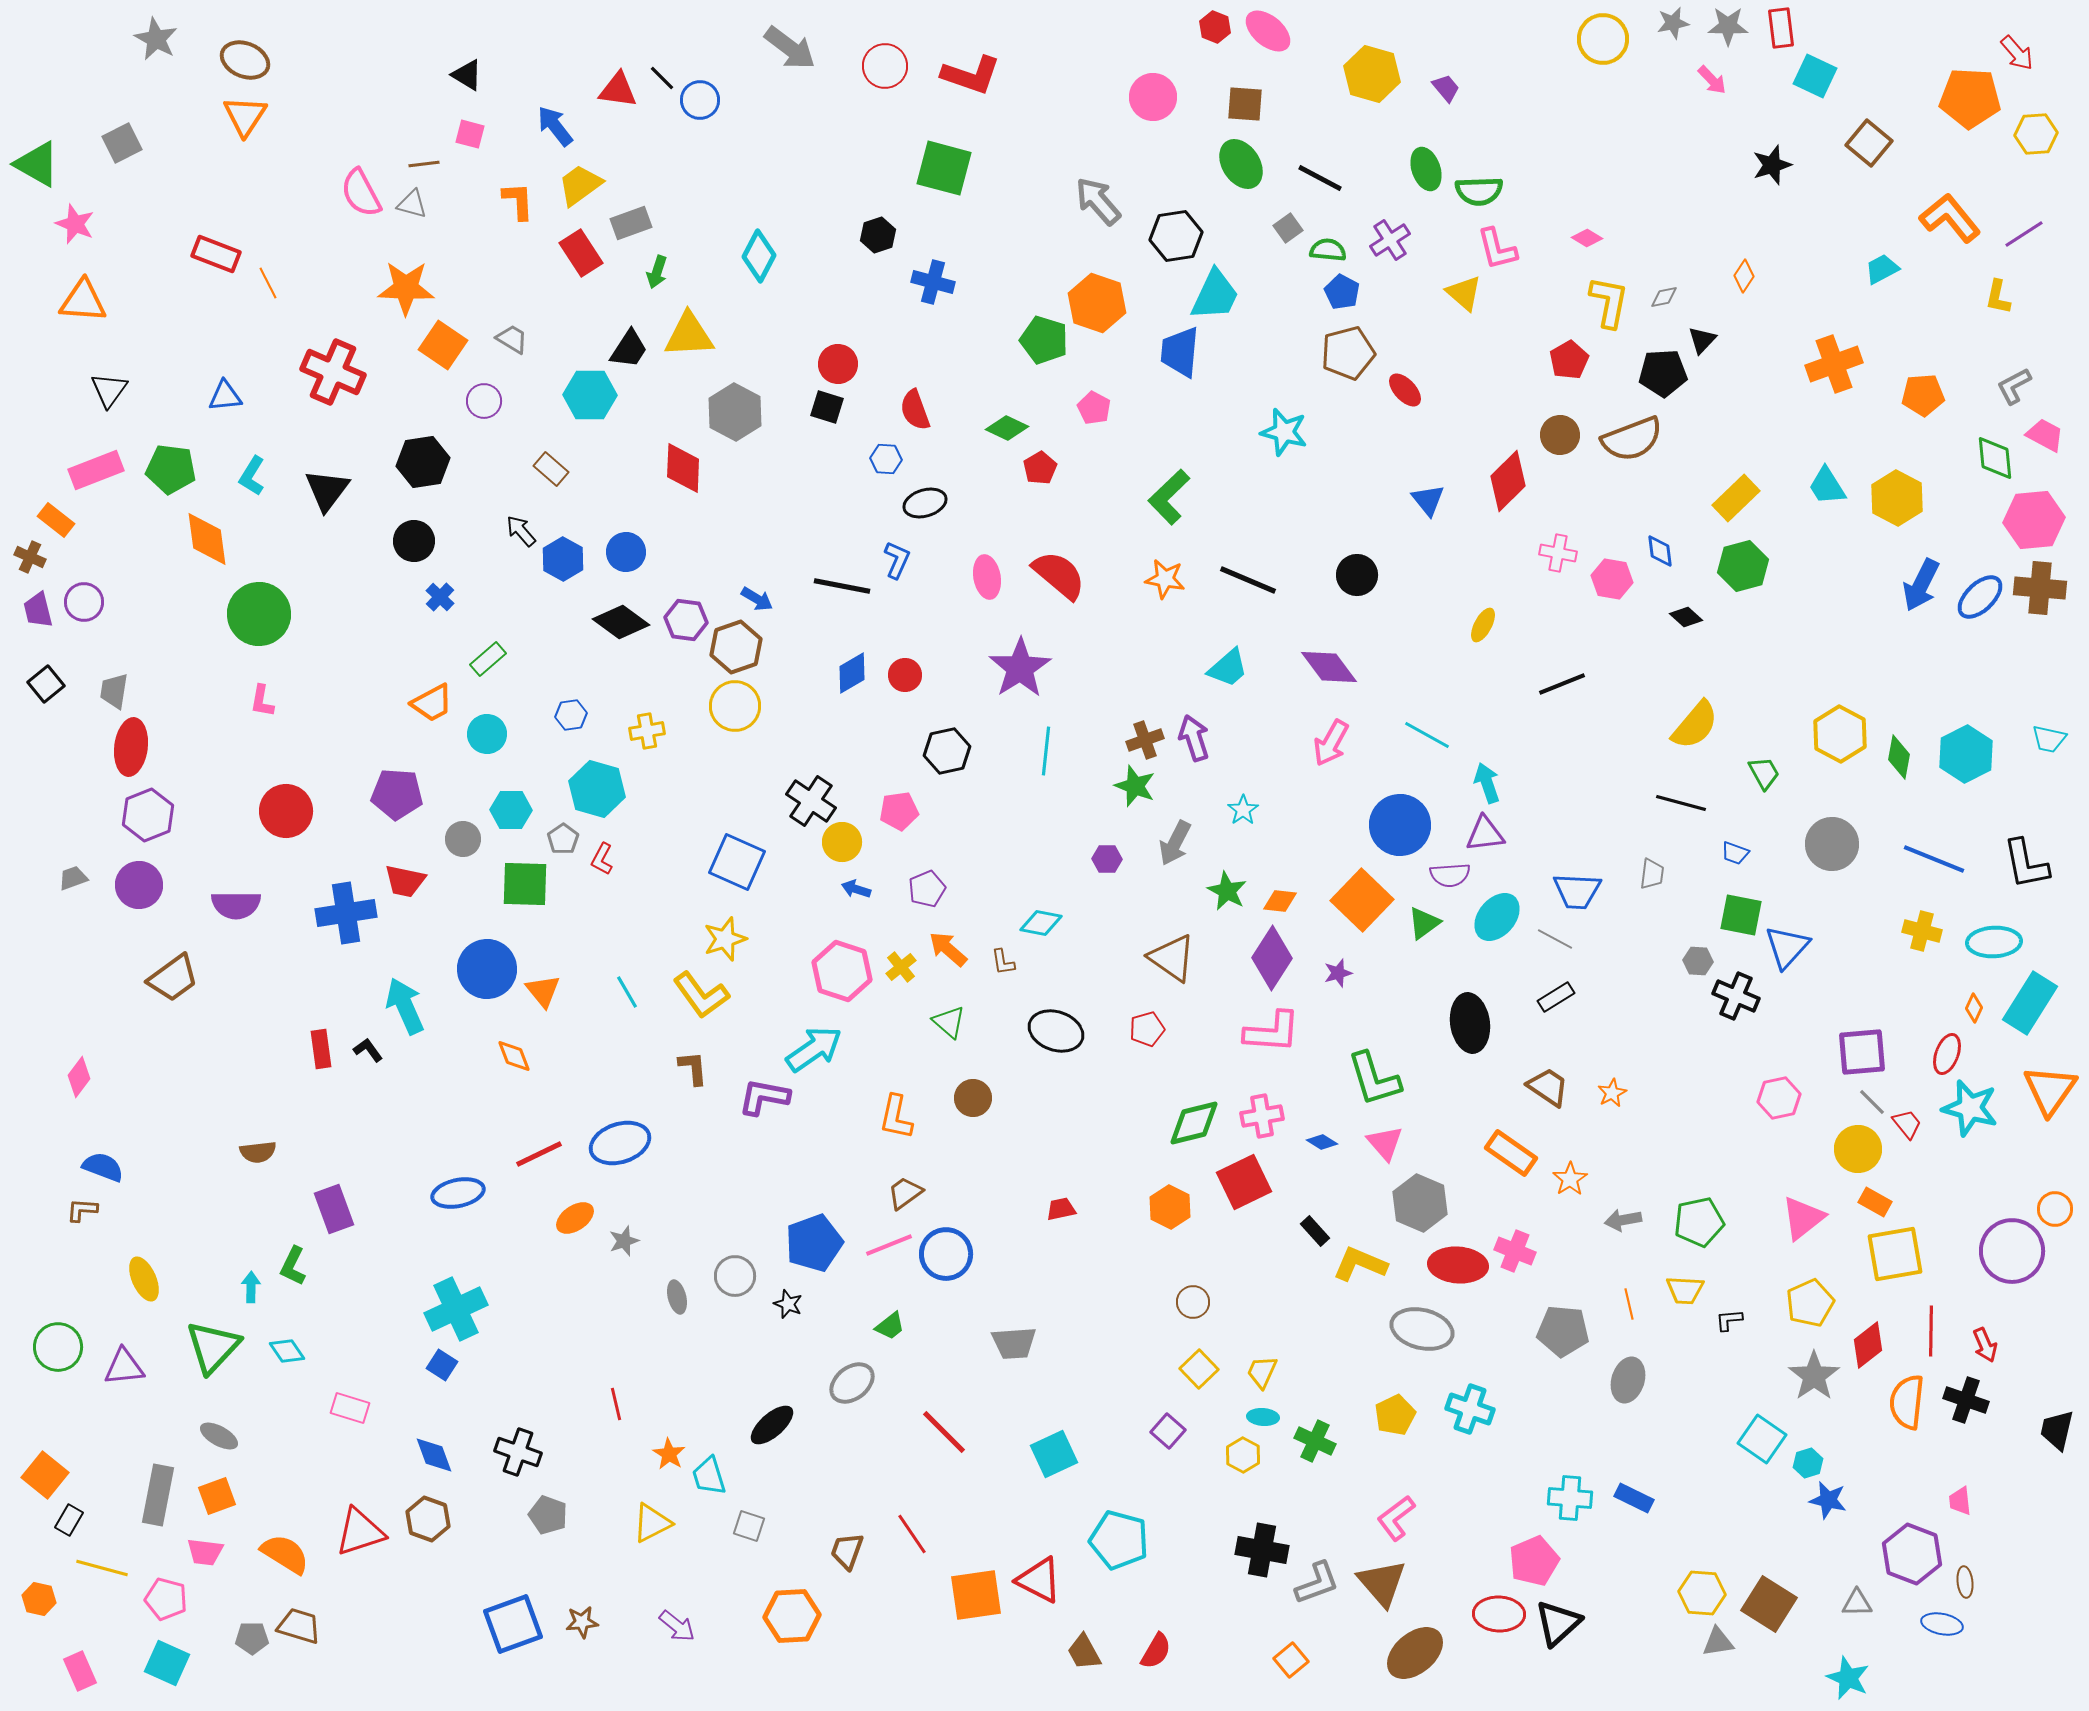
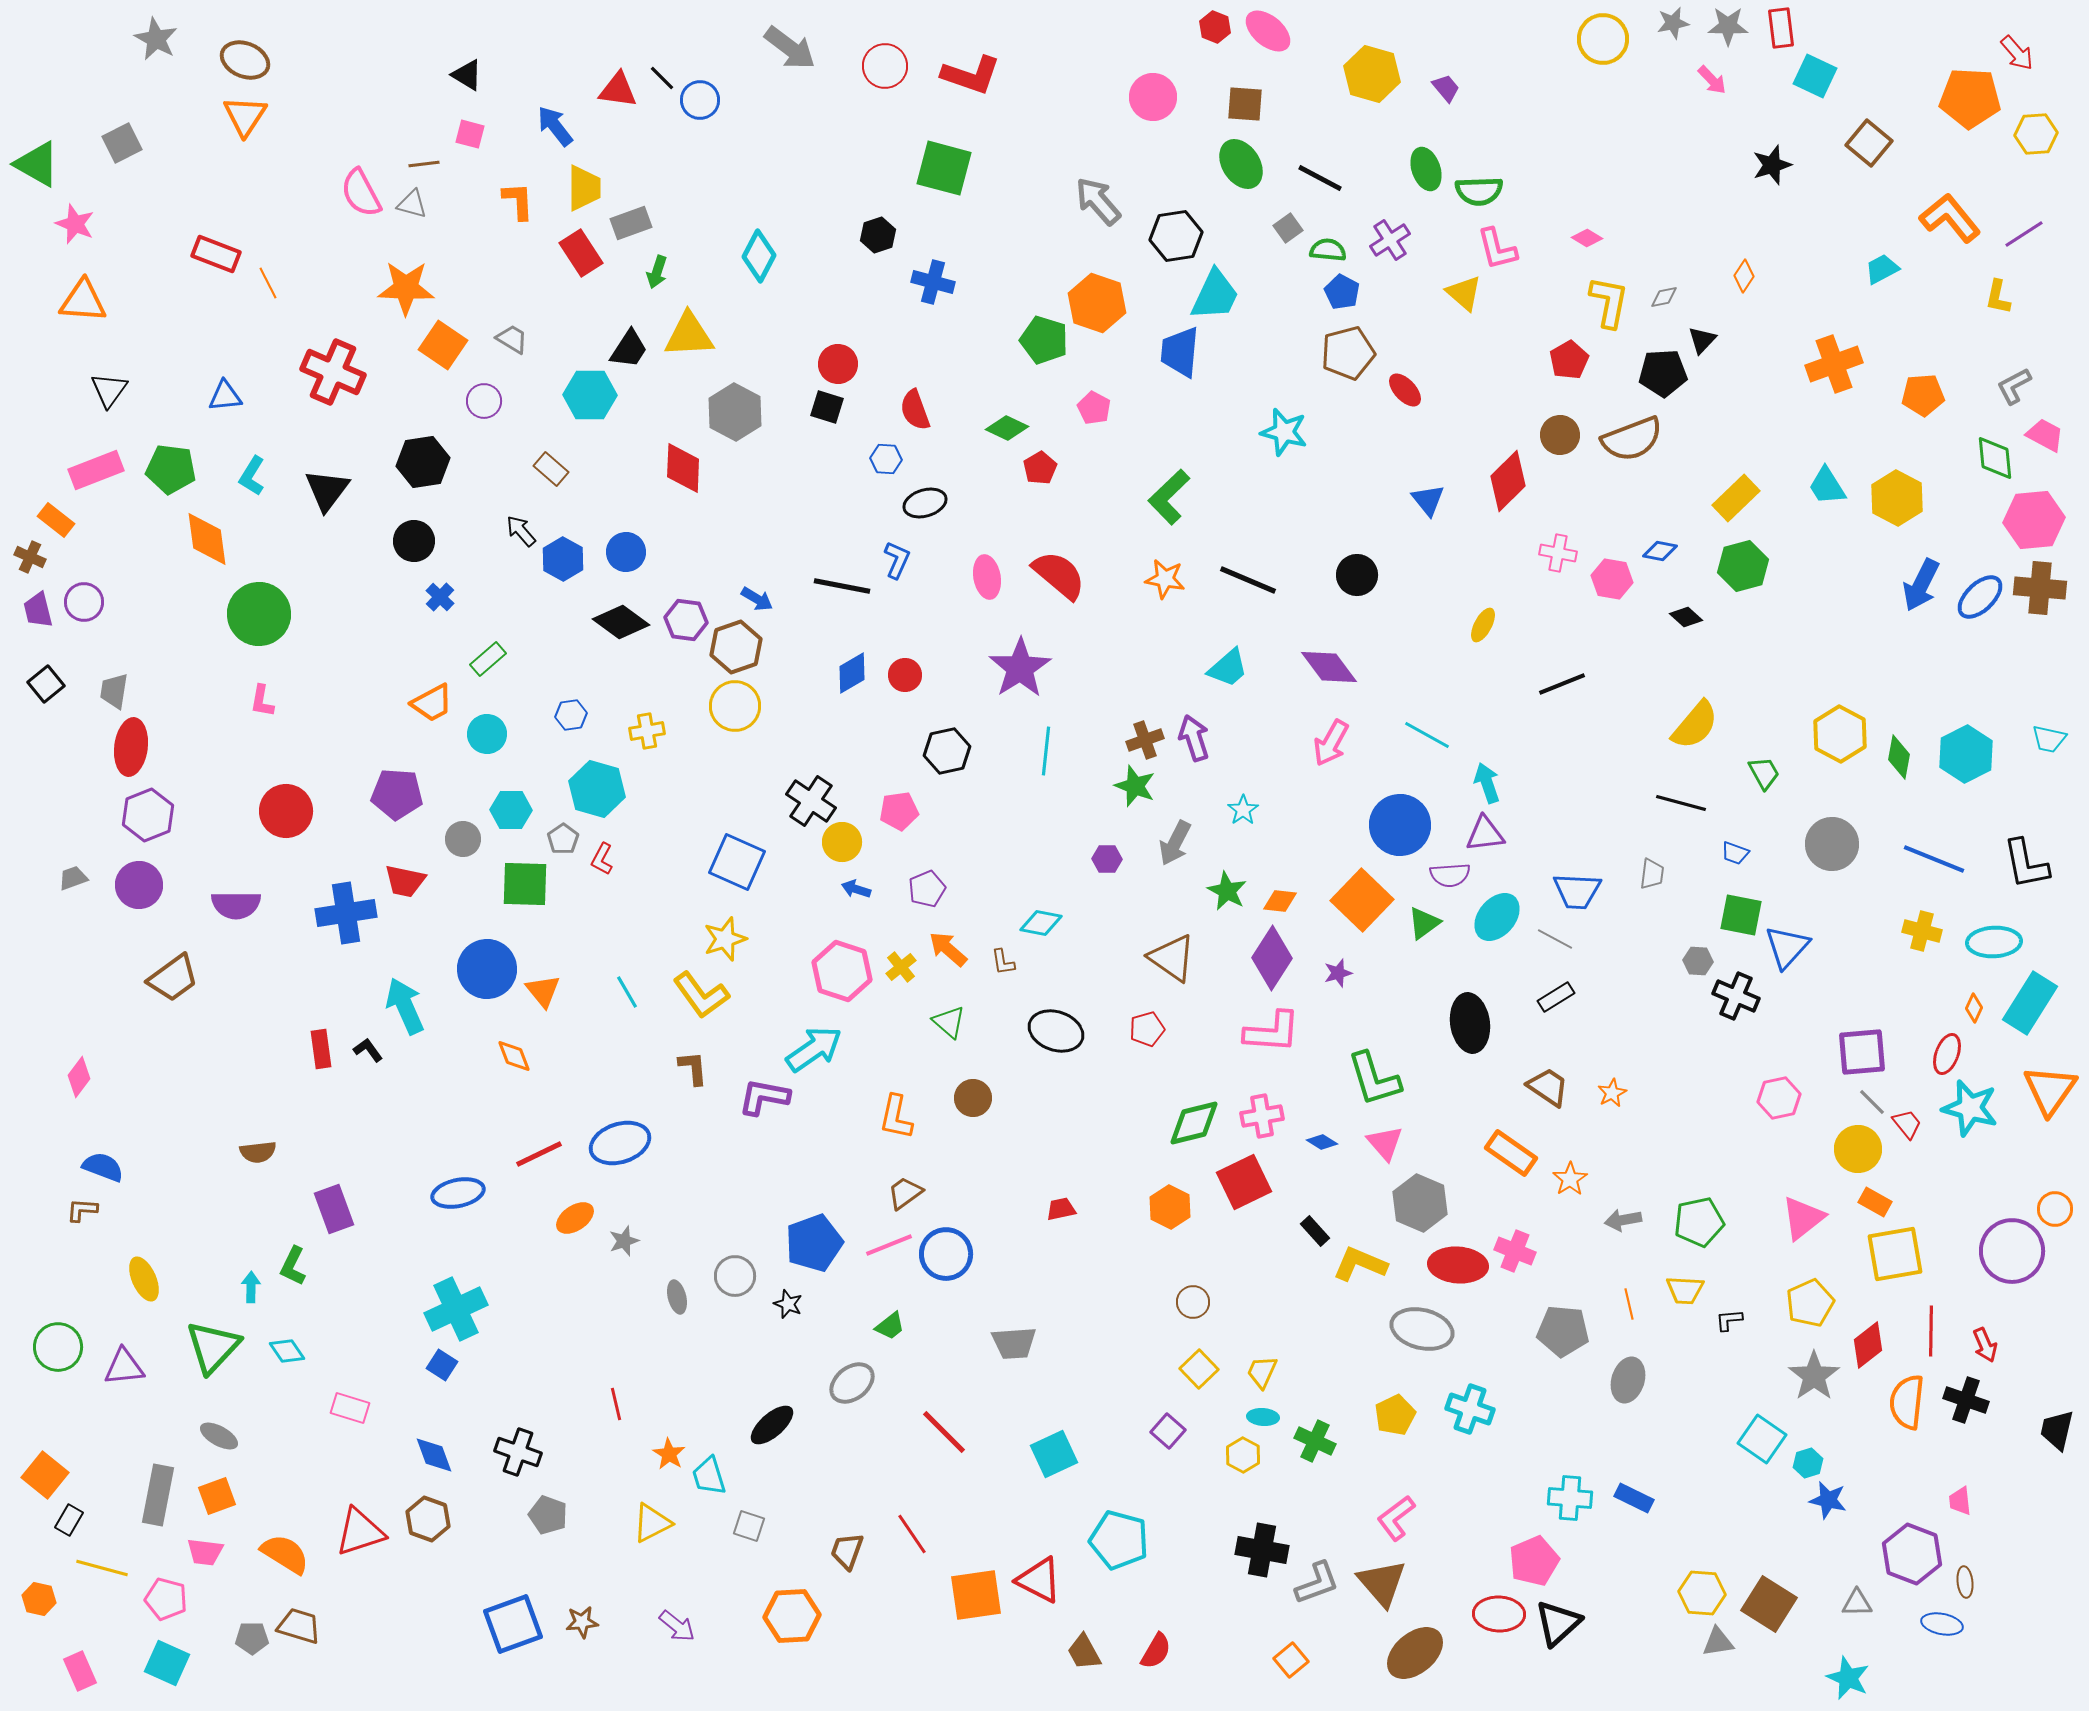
yellow trapezoid at (580, 185): moved 4 px right, 3 px down; rotated 126 degrees clockwise
blue diamond at (1660, 551): rotated 72 degrees counterclockwise
